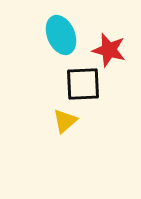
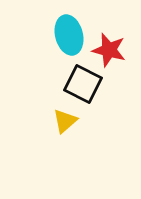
cyan ellipse: moved 8 px right; rotated 9 degrees clockwise
black square: rotated 30 degrees clockwise
